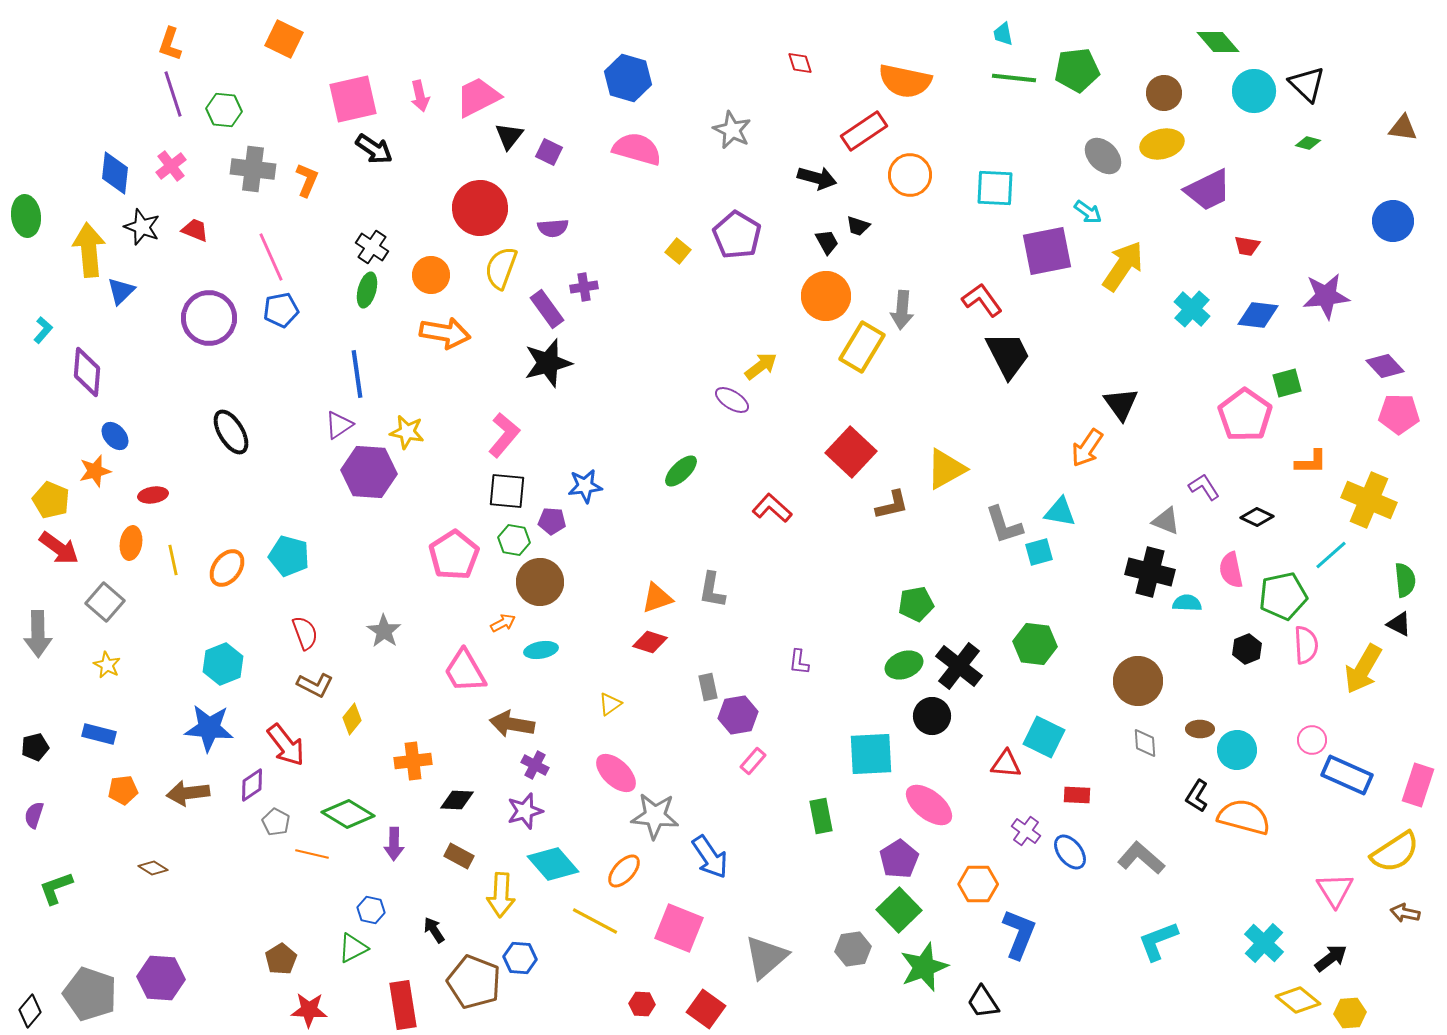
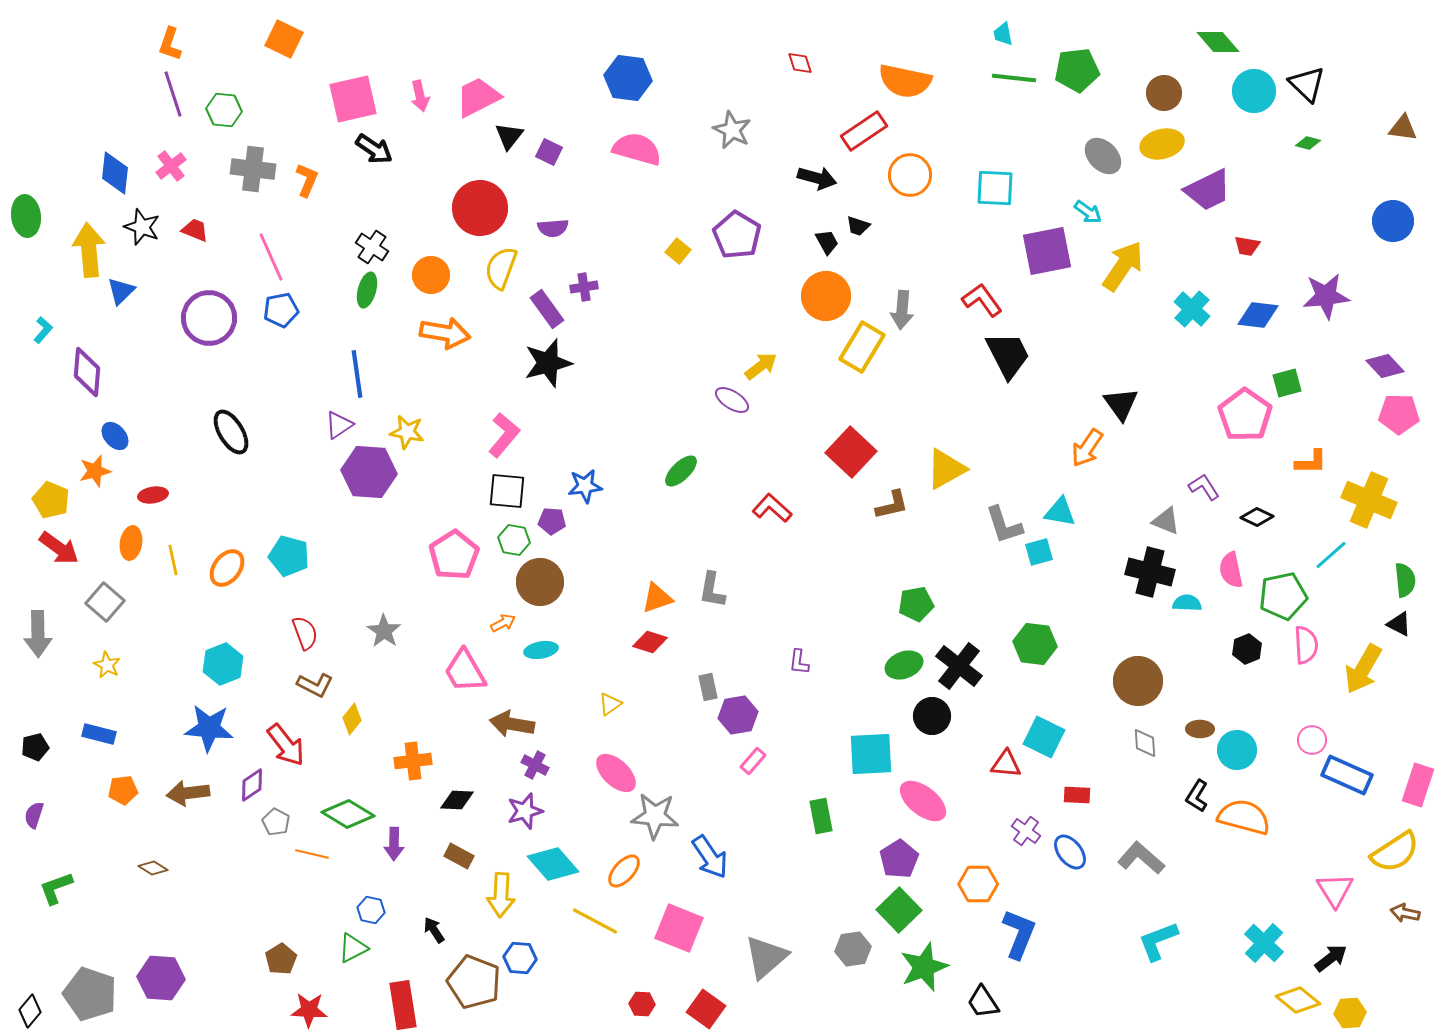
blue hexagon at (628, 78): rotated 9 degrees counterclockwise
pink ellipse at (929, 805): moved 6 px left, 4 px up
